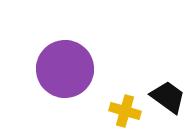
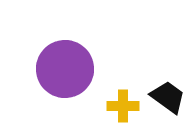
yellow cross: moved 2 px left, 5 px up; rotated 16 degrees counterclockwise
